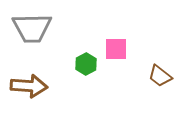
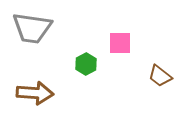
gray trapezoid: rotated 9 degrees clockwise
pink square: moved 4 px right, 6 px up
brown arrow: moved 6 px right, 7 px down
